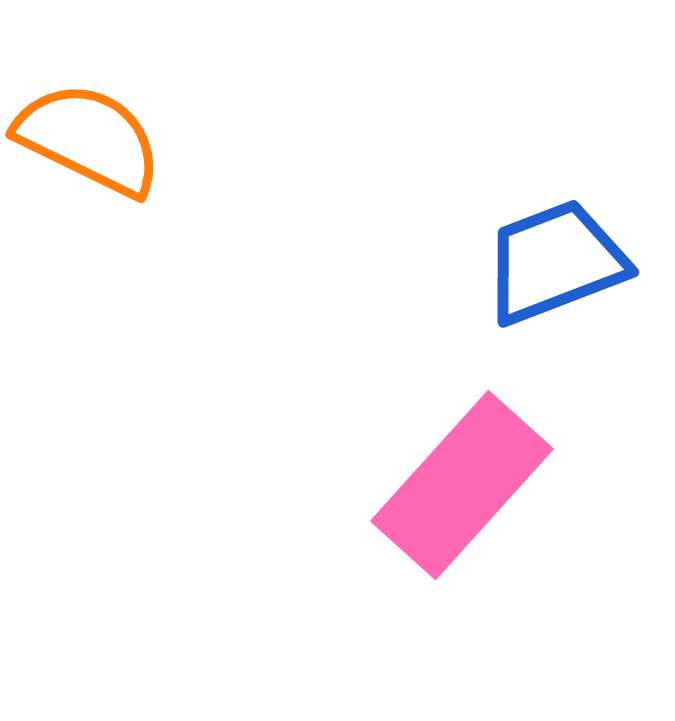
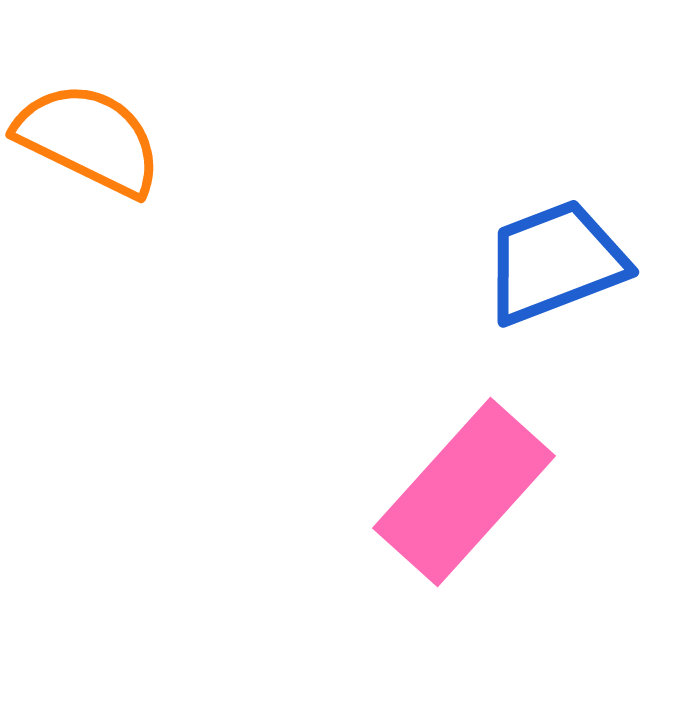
pink rectangle: moved 2 px right, 7 px down
